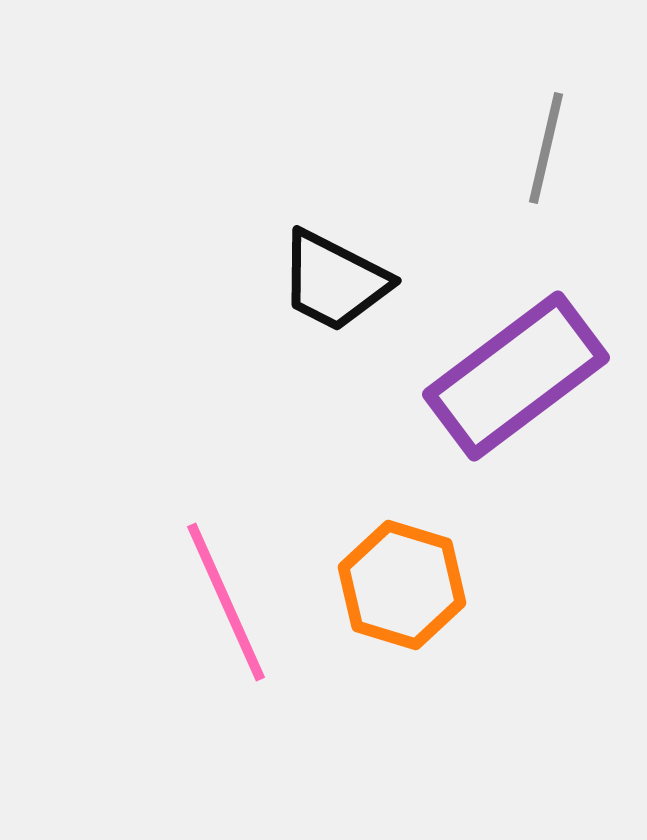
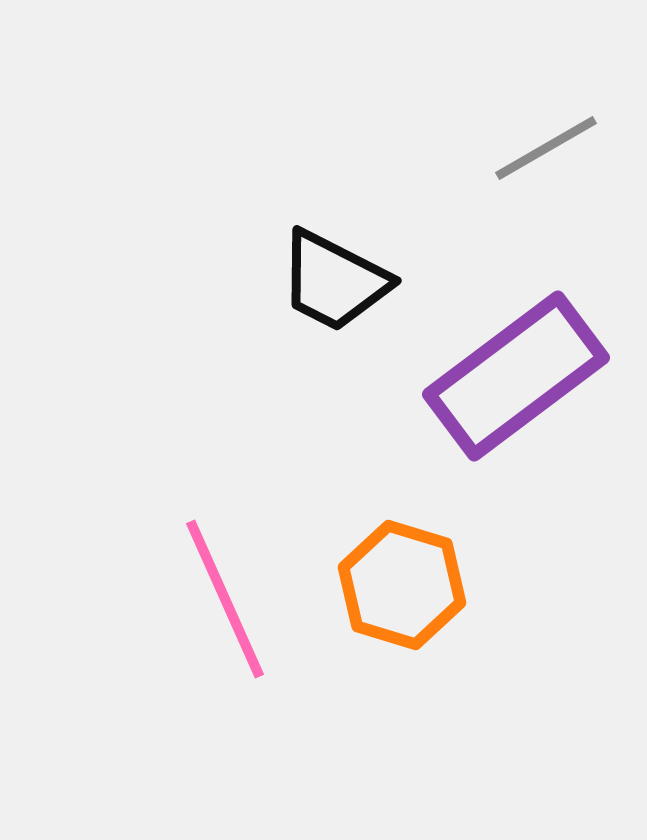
gray line: rotated 47 degrees clockwise
pink line: moved 1 px left, 3 px up
